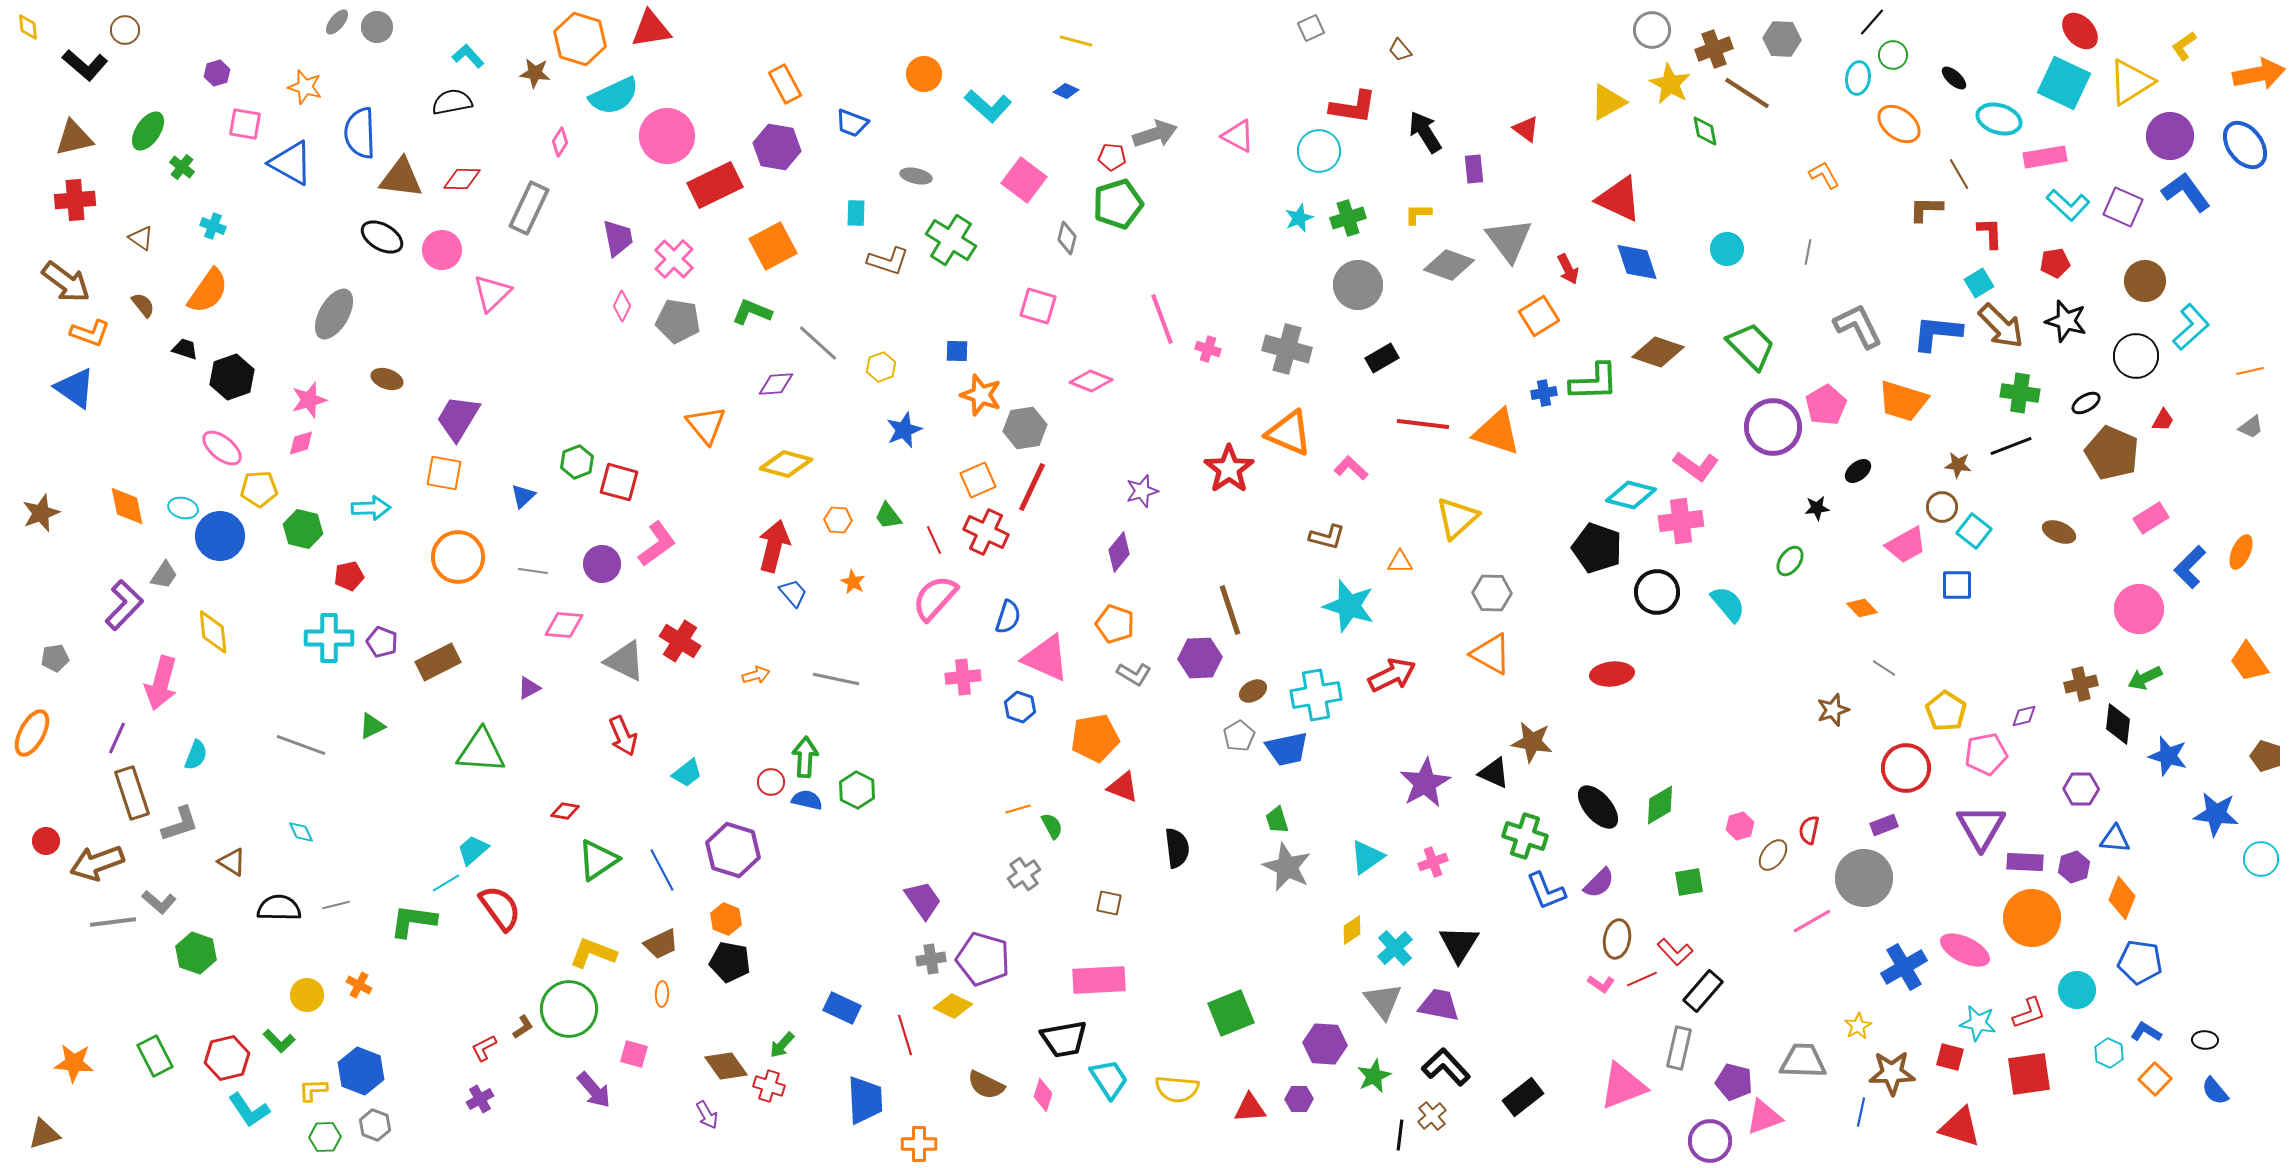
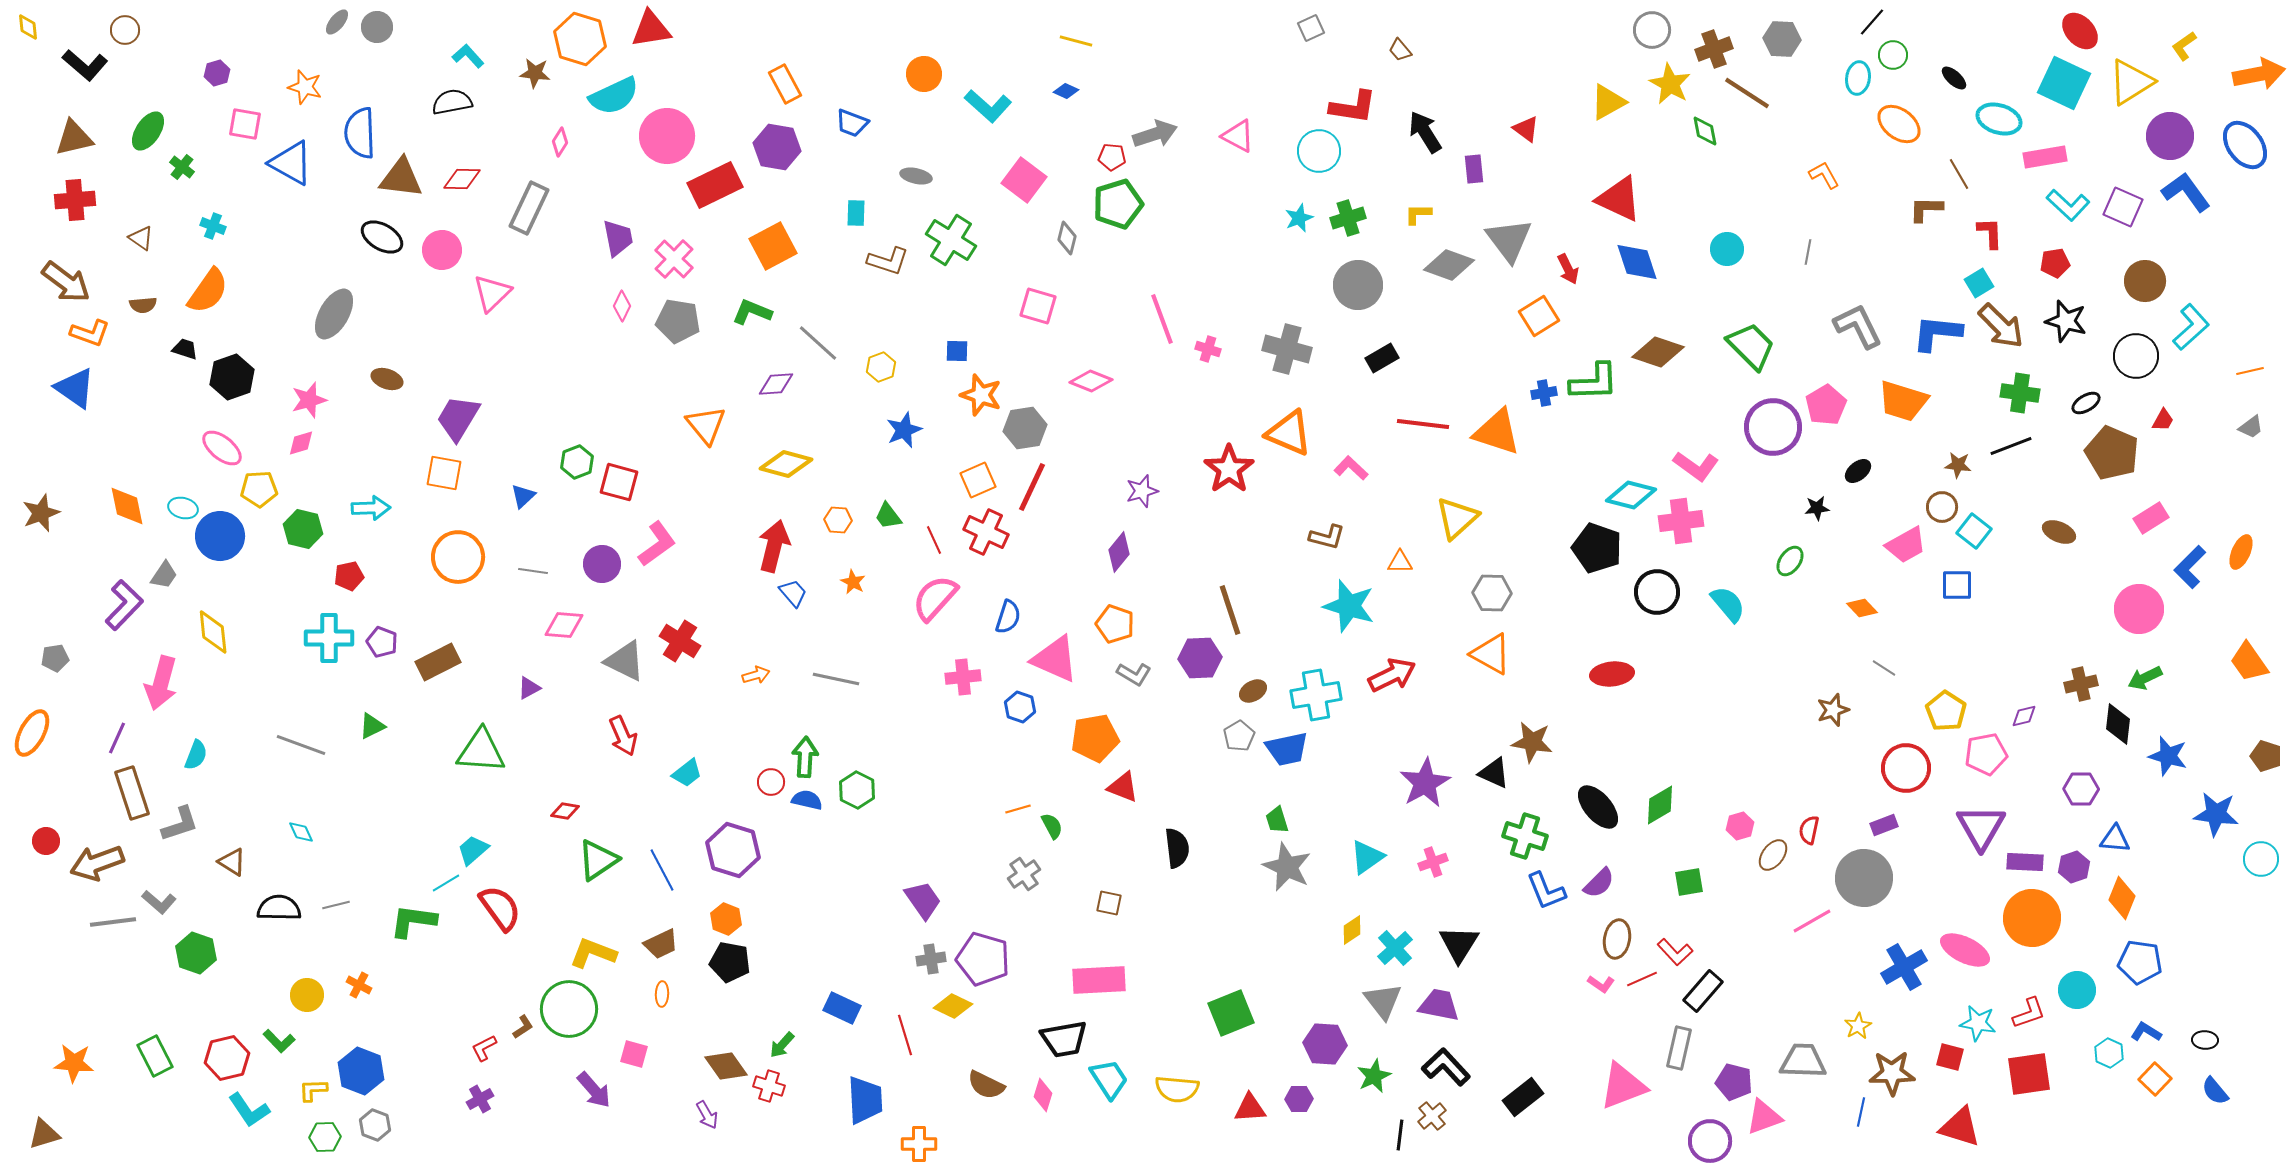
brown semicircle at (143, 305): rotated 124 degrees clockwise
pink triangle at (1046, 658): moved 9 px right, 1 px down
